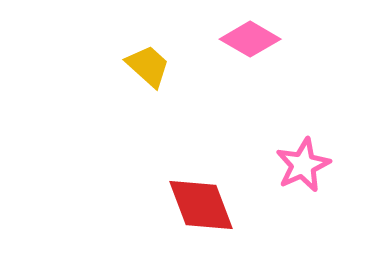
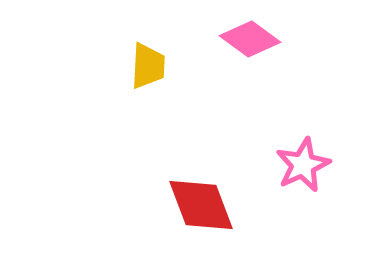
pink diamond: rotated 6 degrees clockwise
yellow trapezoid: rotated 51 degrees clockwise
